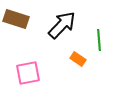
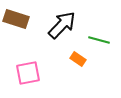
green line: rotated 70 degrees counterclockwise
